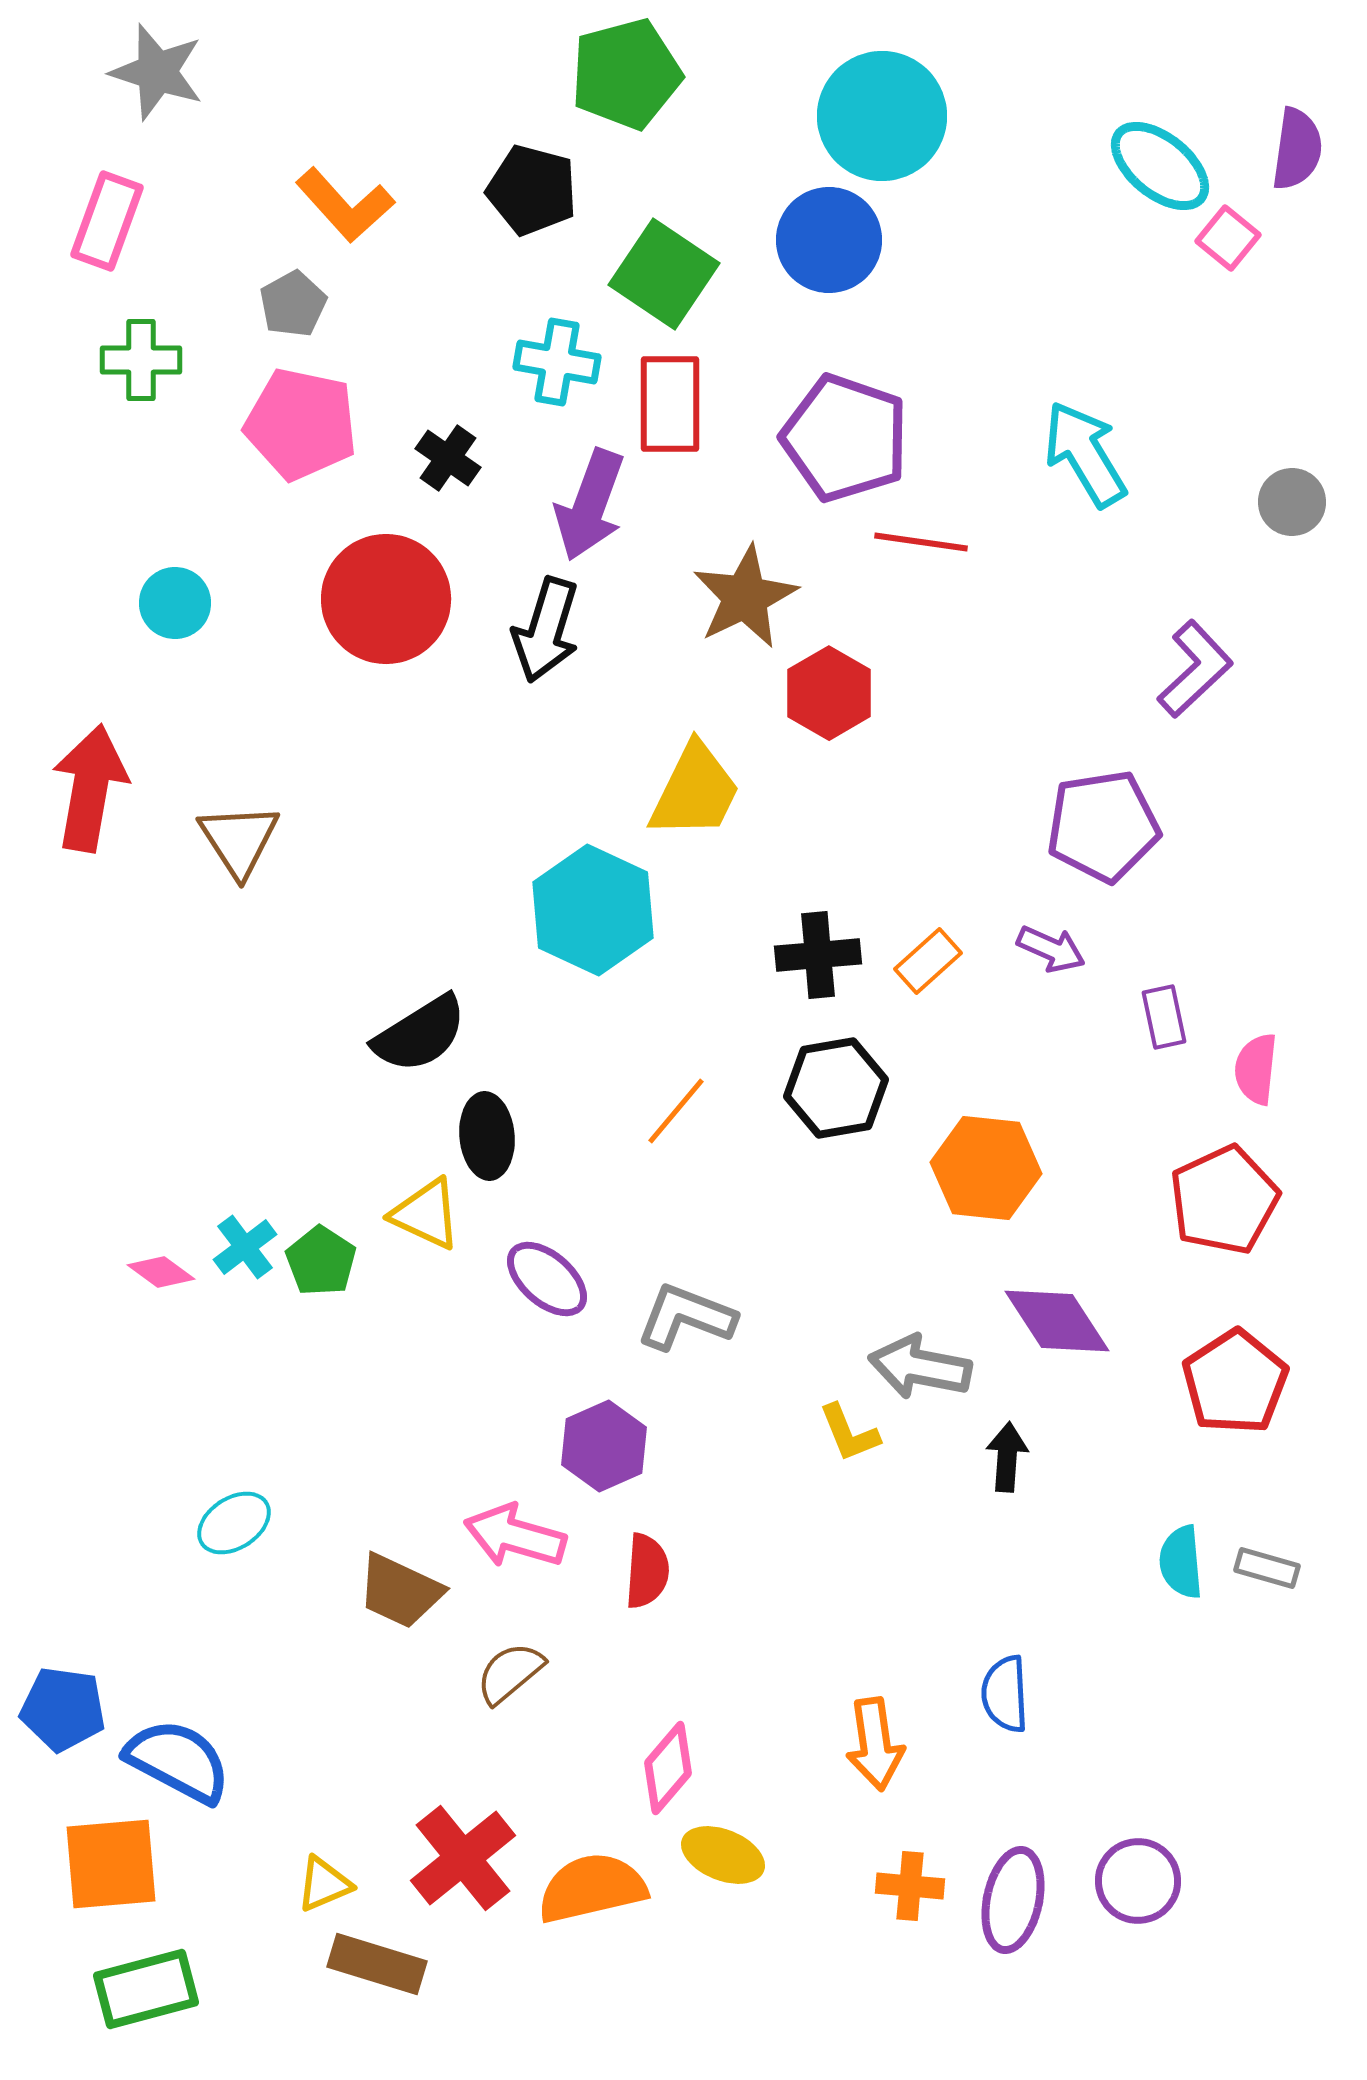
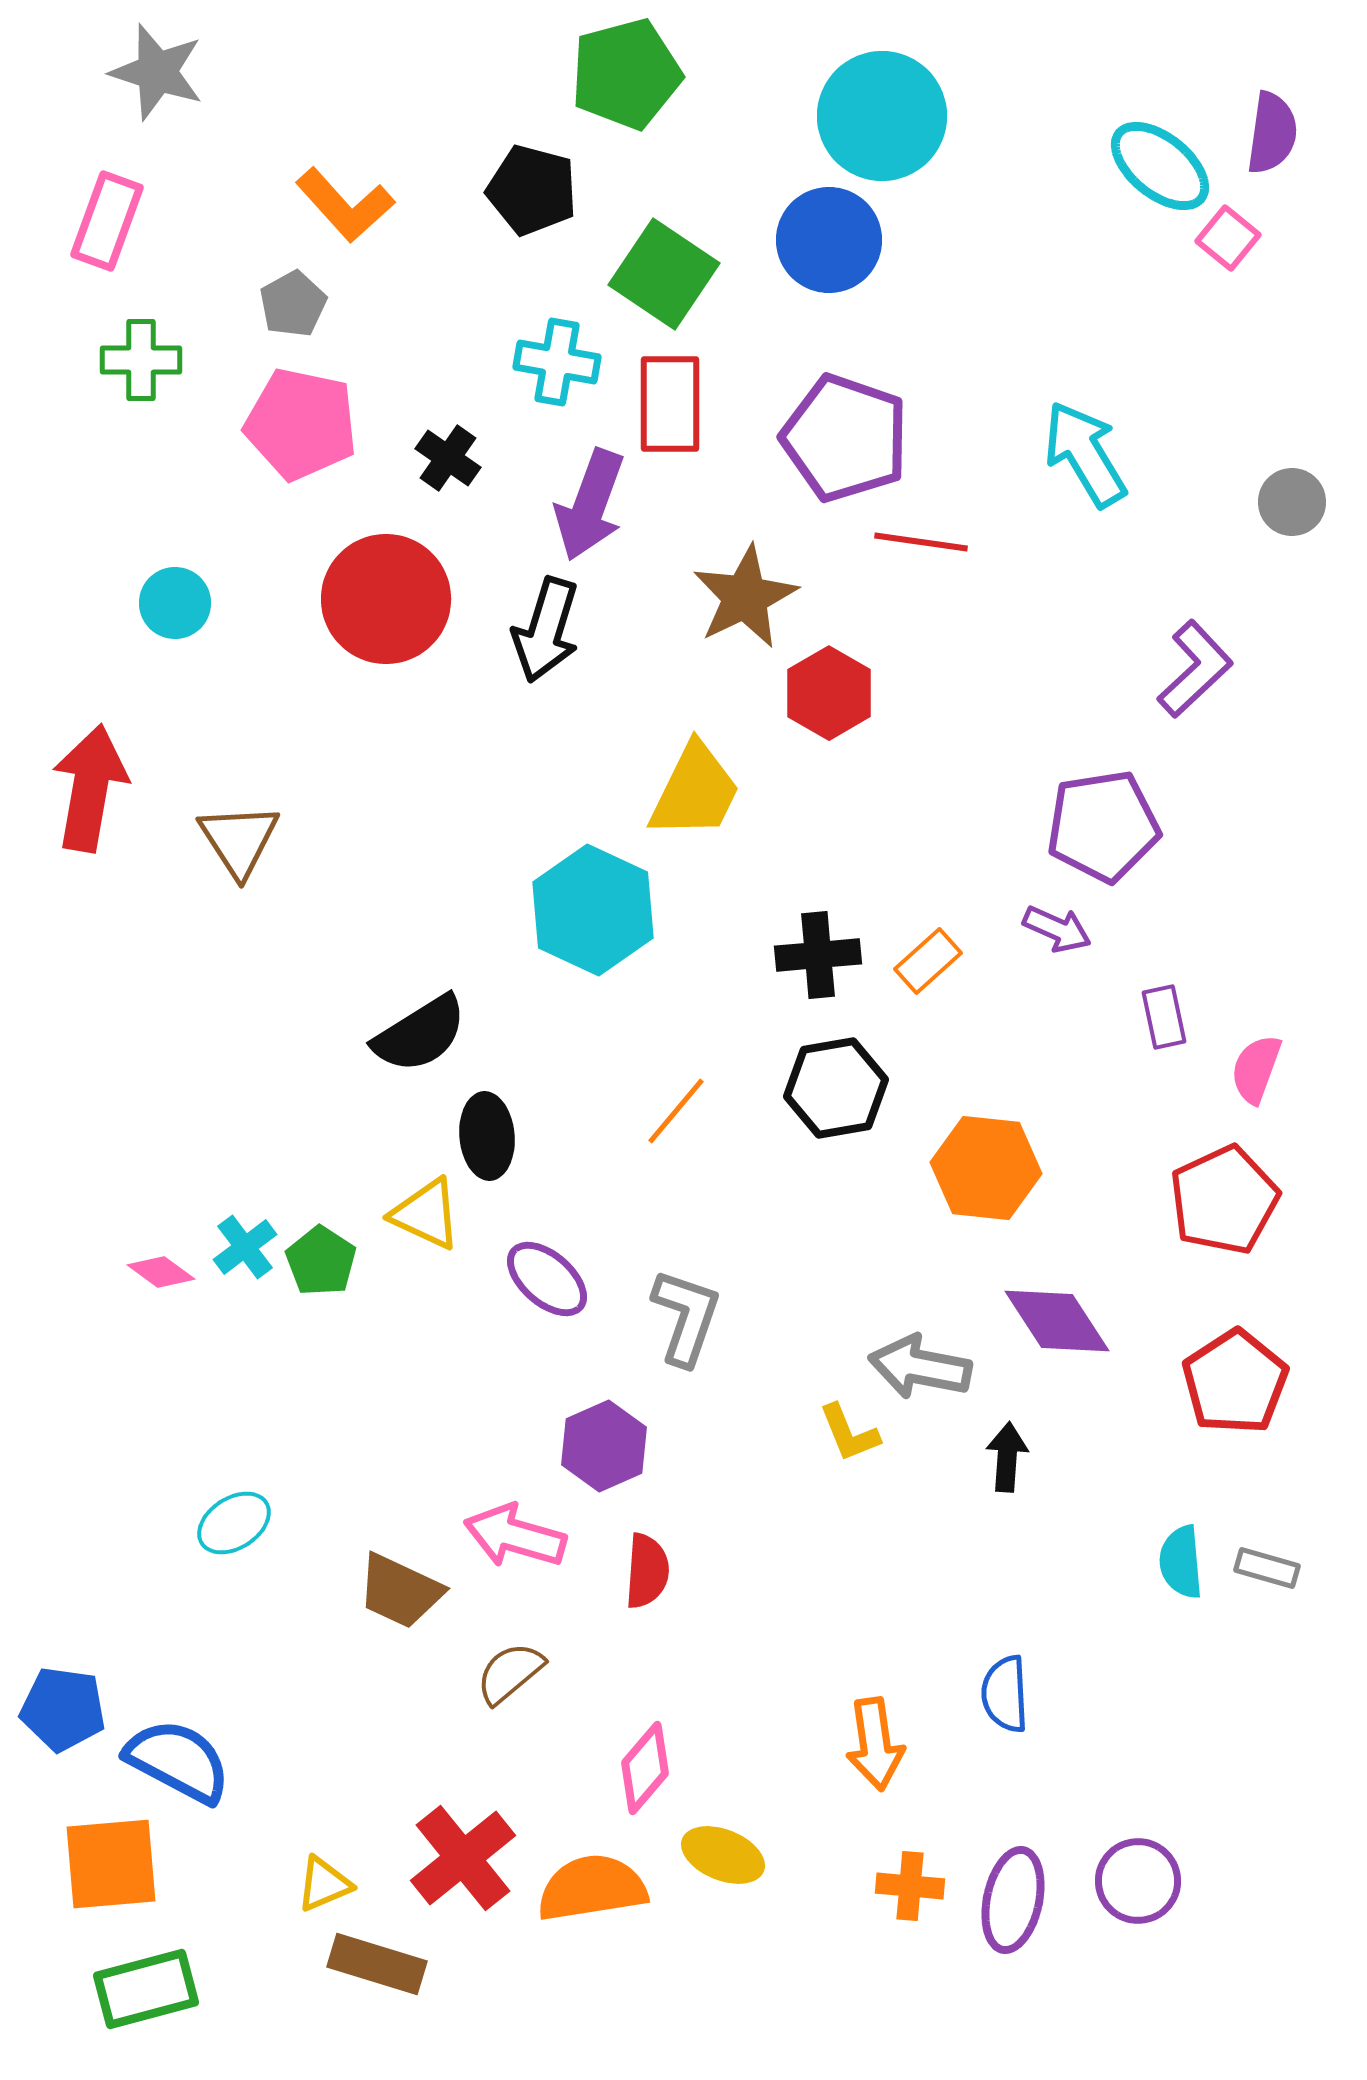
purple semicircle at (1297, 149): moved 25 px left, 16 px up
purple arrow at (1051, 949): moved 6 px right, 20 px up
pink semicircle at (1256, 1069): rotated 14 degrees clockwise
gray L-shape at (686, 1317): rotated 88 degrees clockwise
pink diamond at (668, 1768): moved 23 px left
orange semicircle at (592, 1888): rotated 4 degrees clockwise
